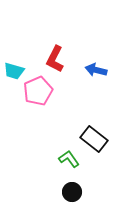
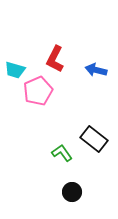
cyan trapezoid: moved 1 px right, 1 px up
green L-shape: moved 7 px left, 6 px up
